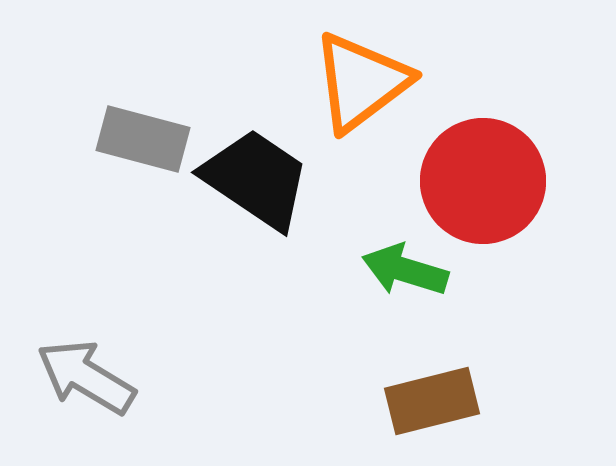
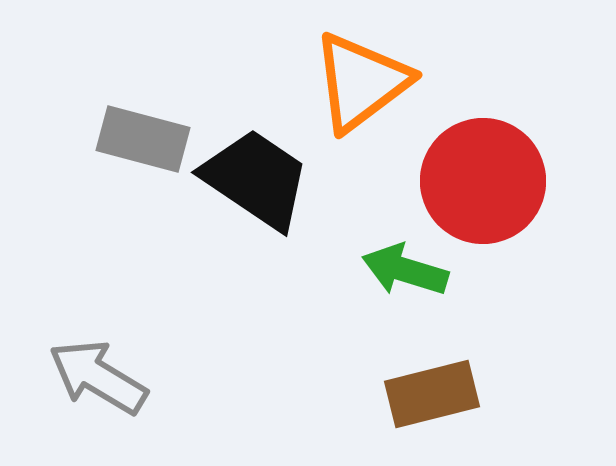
gray arrow: moved 12 px right
brown rectangle: moved 7 px up
